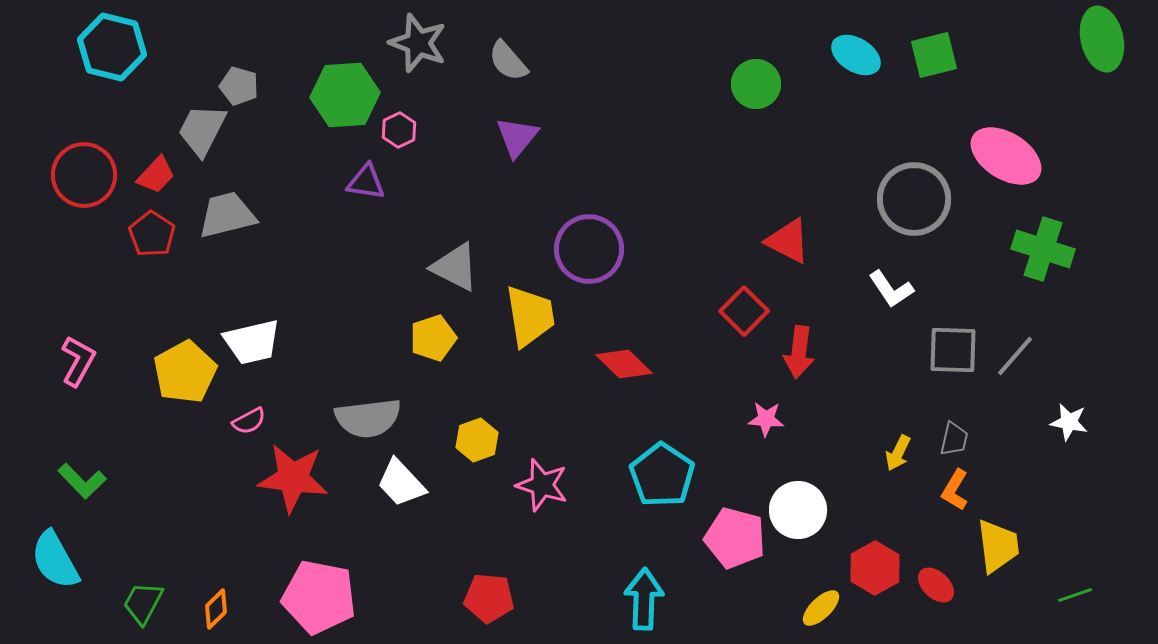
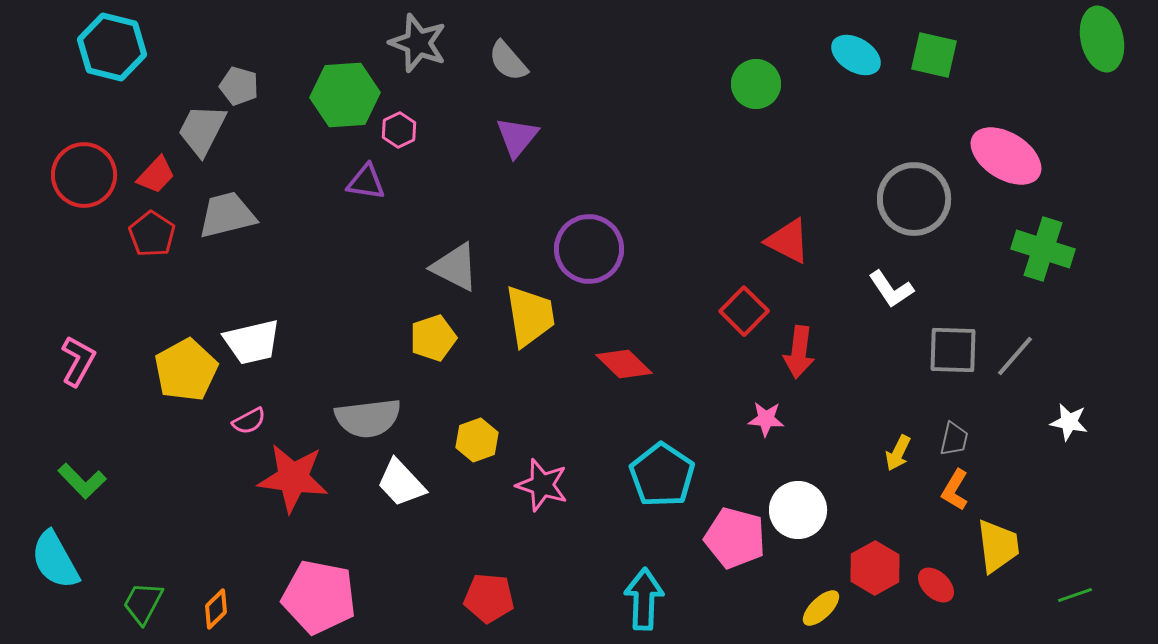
green square at (934, 55): rotated 27 degrees clockwise
yellow pentagon at (185, 372): moved 1 px right, 2 px up
